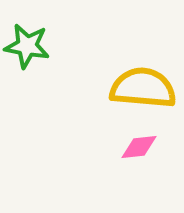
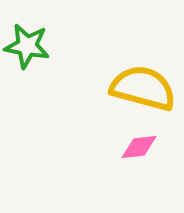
yellow semicircle: rotated 10 degrees clockwise
